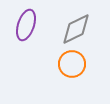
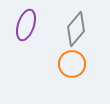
gray diamond: rotated 24 degrees counterclockwise
